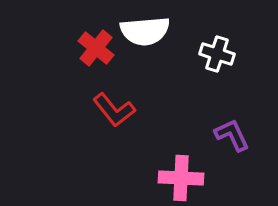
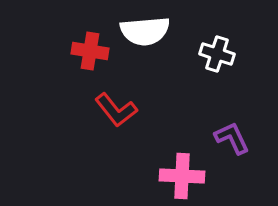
red cross: moved 6 px left, 3 px down; rotated 30 degrees counterclockwise
red L-shape: moved 2 px right
purple L-shape: moved 3 px down
pink cross: moved 1 px right, 2 px up
